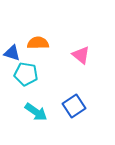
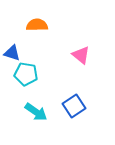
orange semicircle: moved 1 px left, 18 px up
